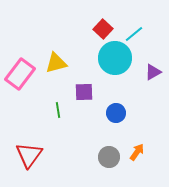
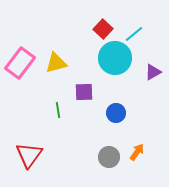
pink rectangle: moved 11 px up
